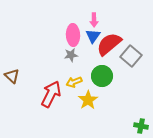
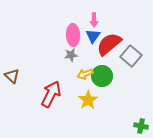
yellow arrow: moved 11 px right, 8 px up
